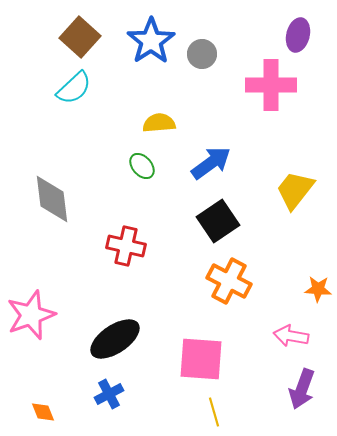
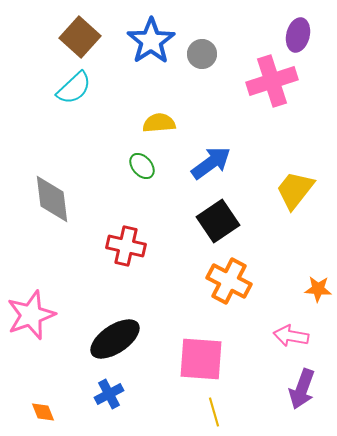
pink cross: moved 1 px right, 4 px up; rotated 18 degrees counterclockwise
